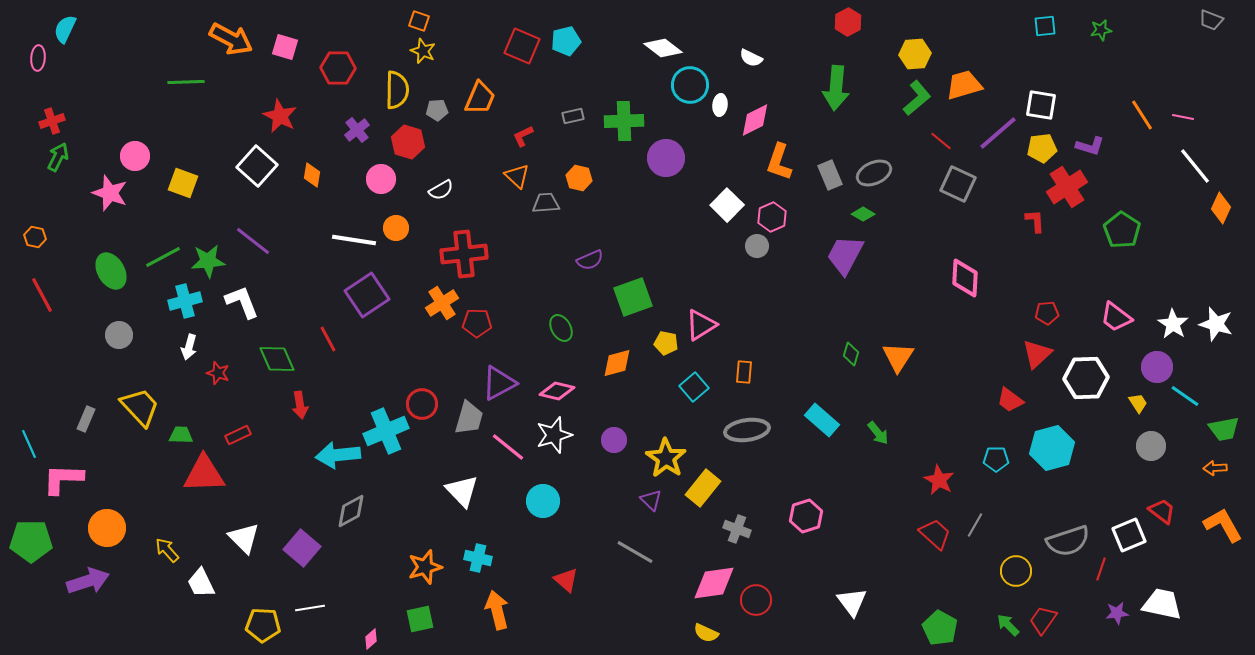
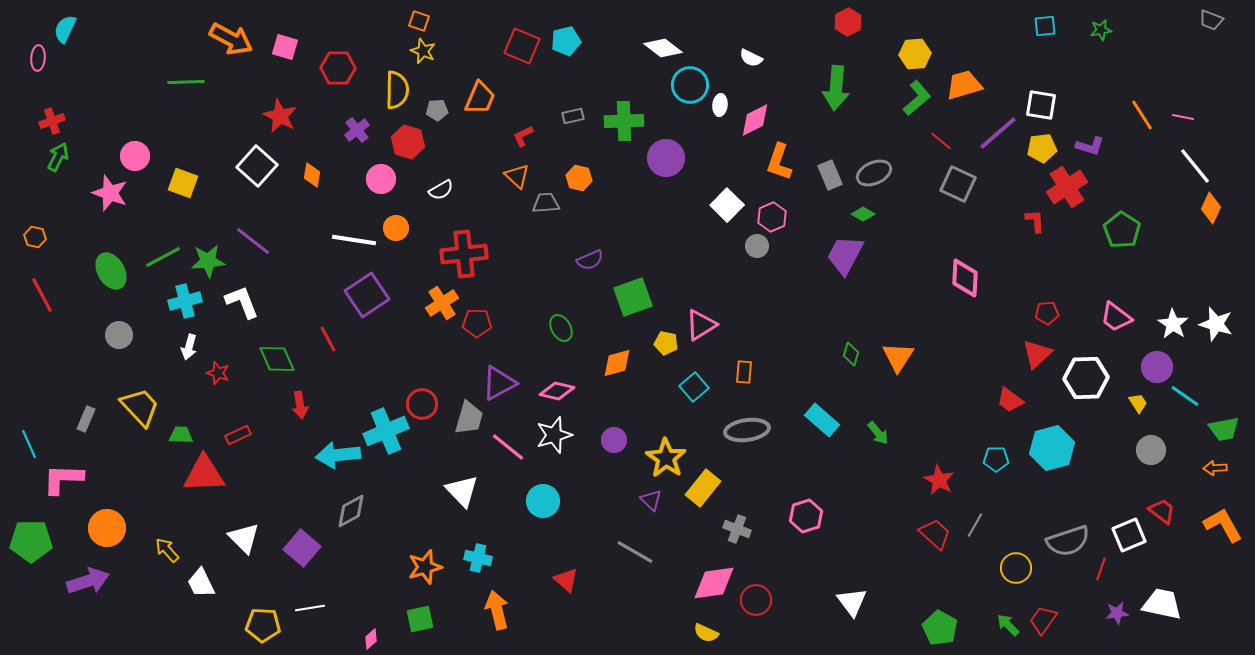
orange diamond at (1221, 208): moved 10 px left
gray circle at (1151, 446): moved 4 px down
yellow circle at (1016, 571): moved 3 px up
